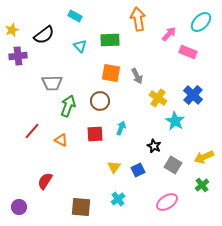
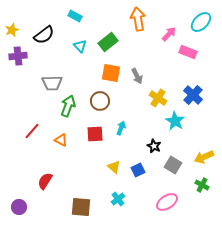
green rectangle: moved 2 px left, 2 px down; rotated 36 degrees counterclockwise
yellow triangle: rotated 24 degrees counterclockwise
green cross: rotated 24 degrees counterclockwise
